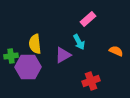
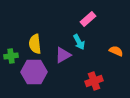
purple hexagon: moved 6 px right, 5 px down
red cross: moved 3 px right
